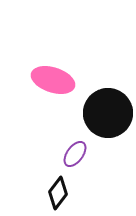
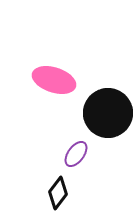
pink ellipse: moved 1 px right
purple ellipse: moved 1 px right
